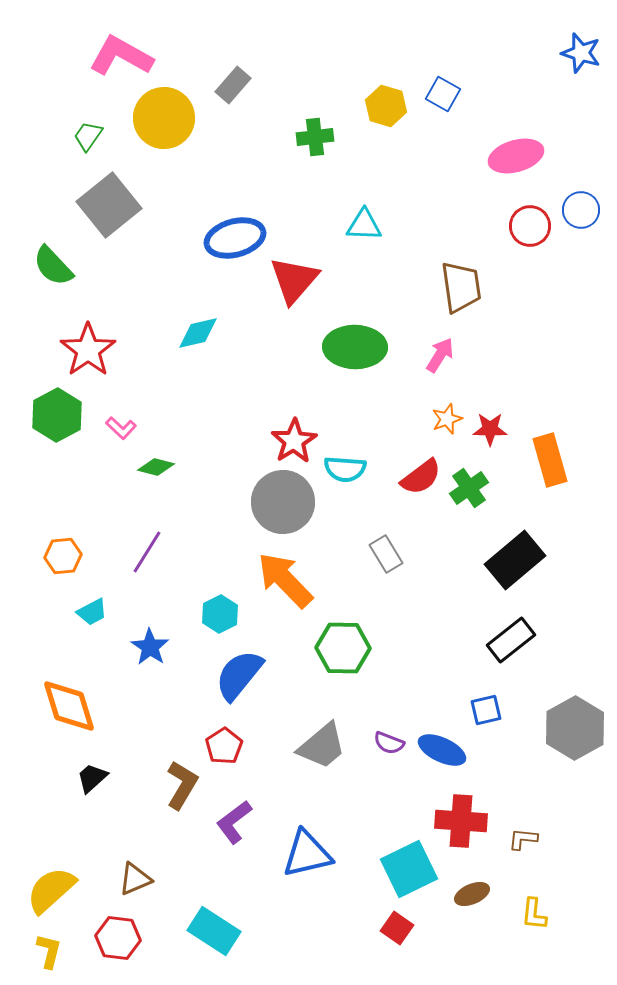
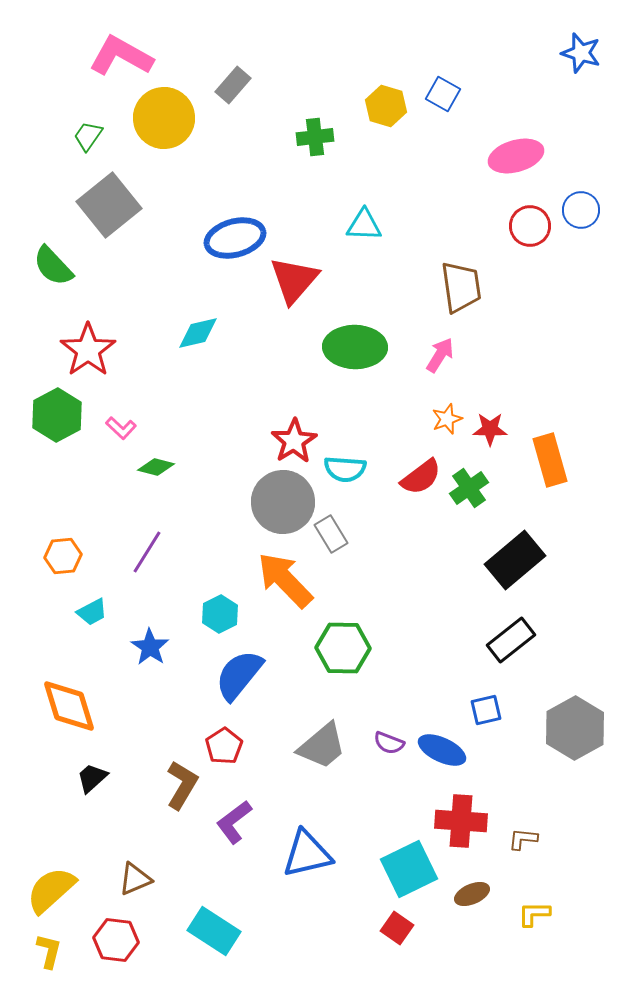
gray rectangle at (386, 554): moved 55 px left, 20 px up
yellow L-shape at (534, 914): rotated 84 degrees clockwise
red hexagon at (118, 938): moved 2 px left, 2 px down
